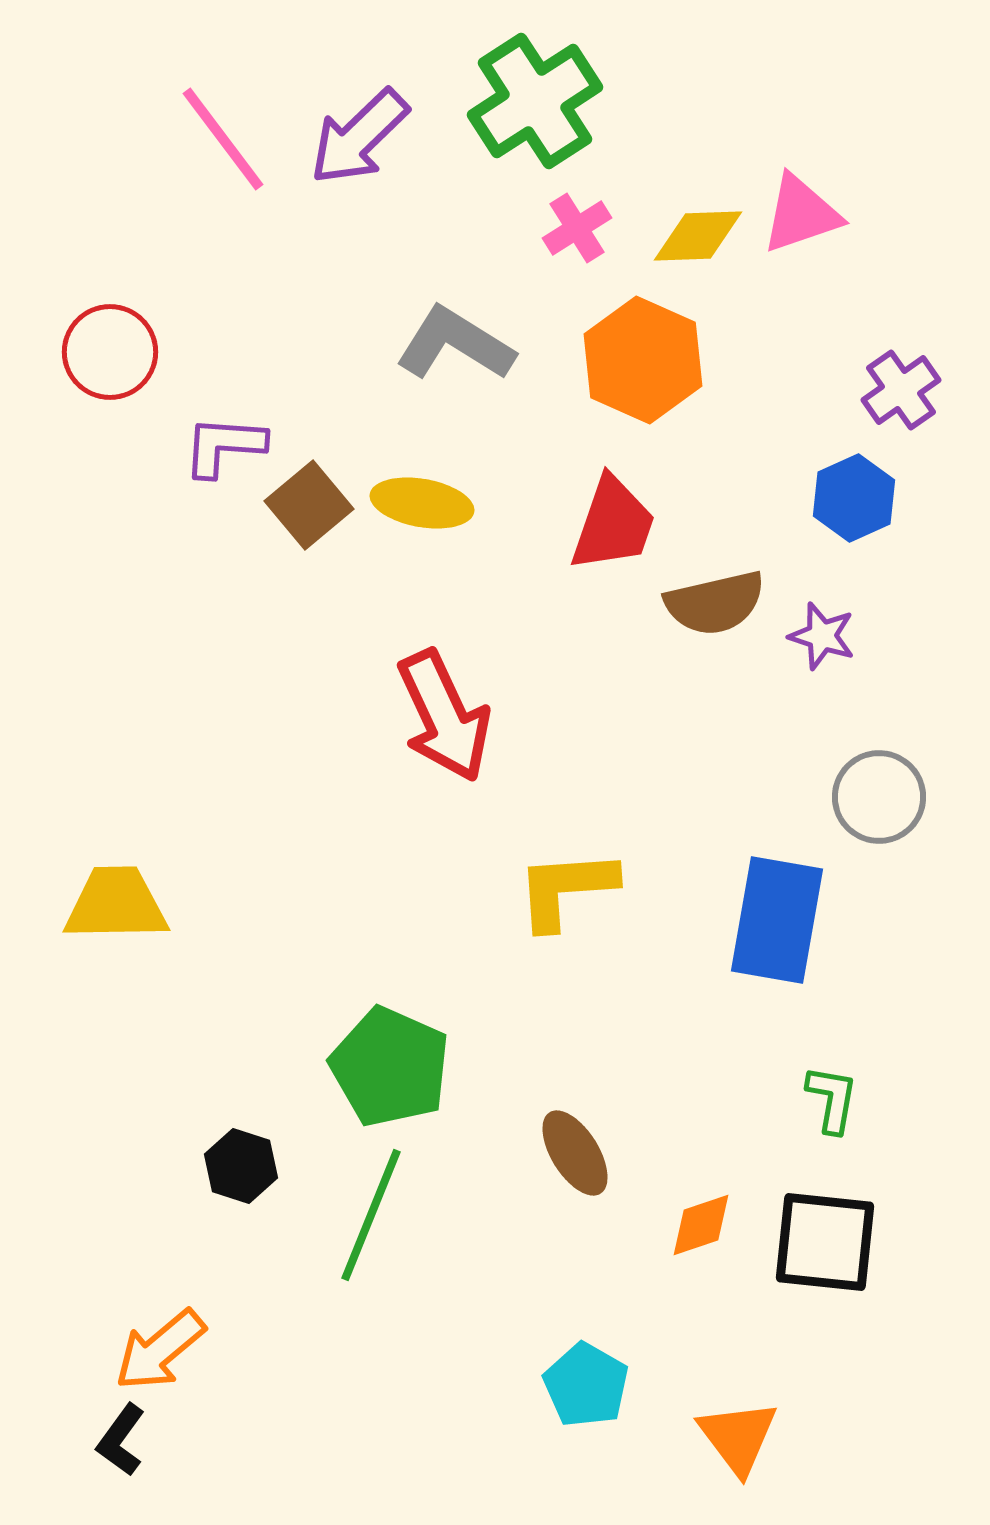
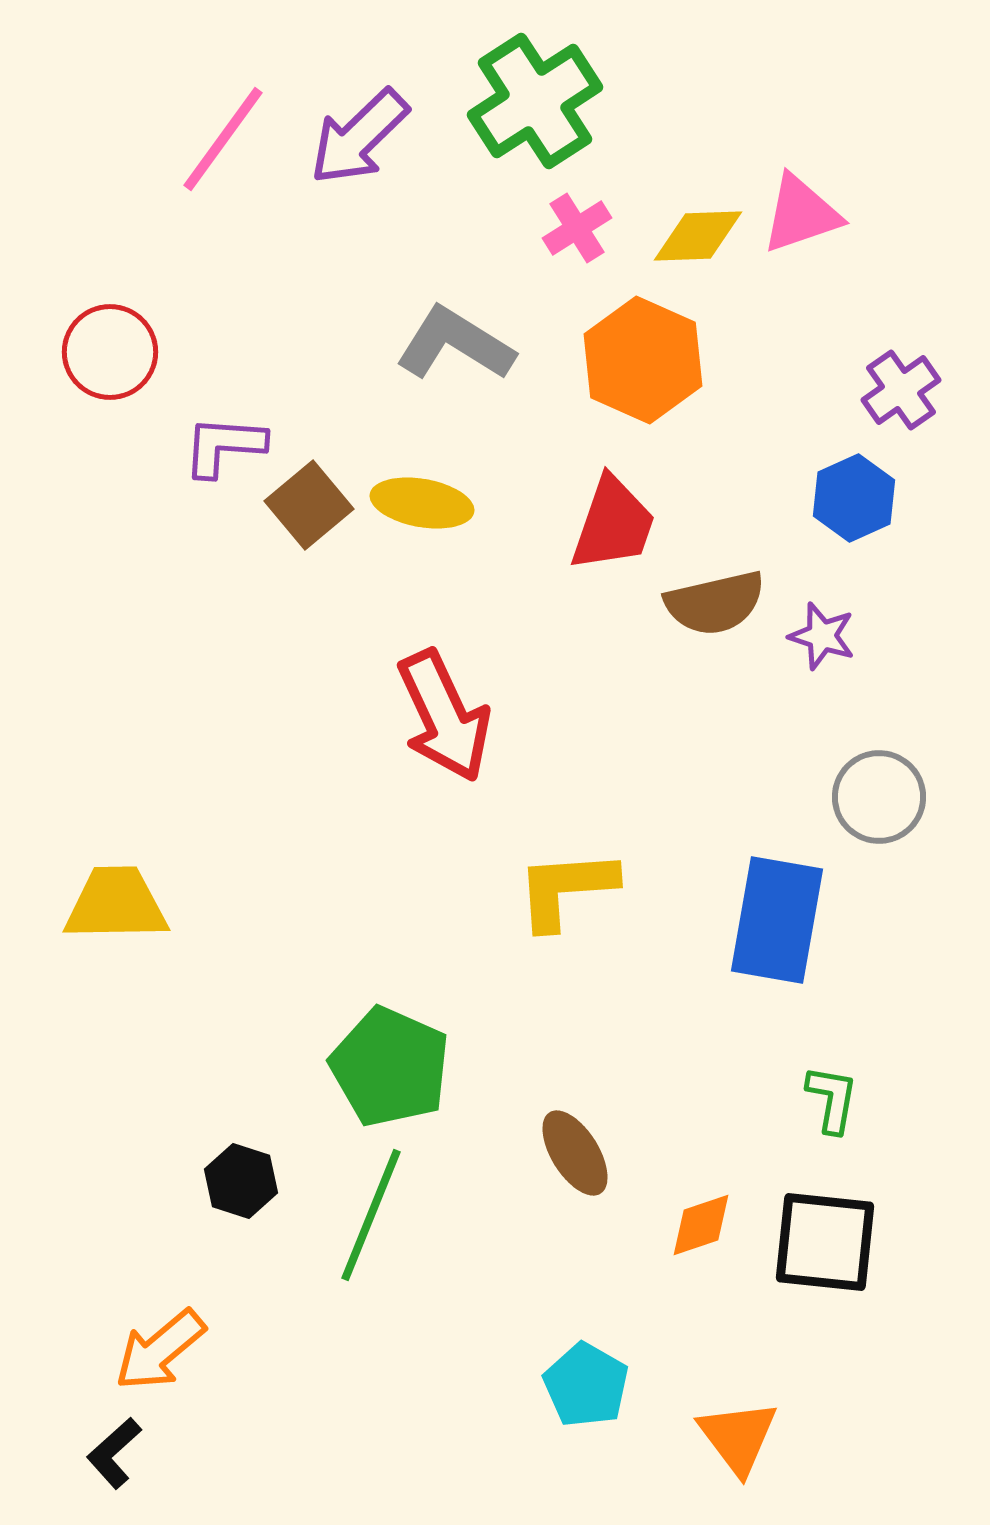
pink line: rotated 73 degrees clockwise
black hexagon: moved 15 px down
black L-shape: moved 7 px left, 13 px down; rotated 12 degrees clockwise
